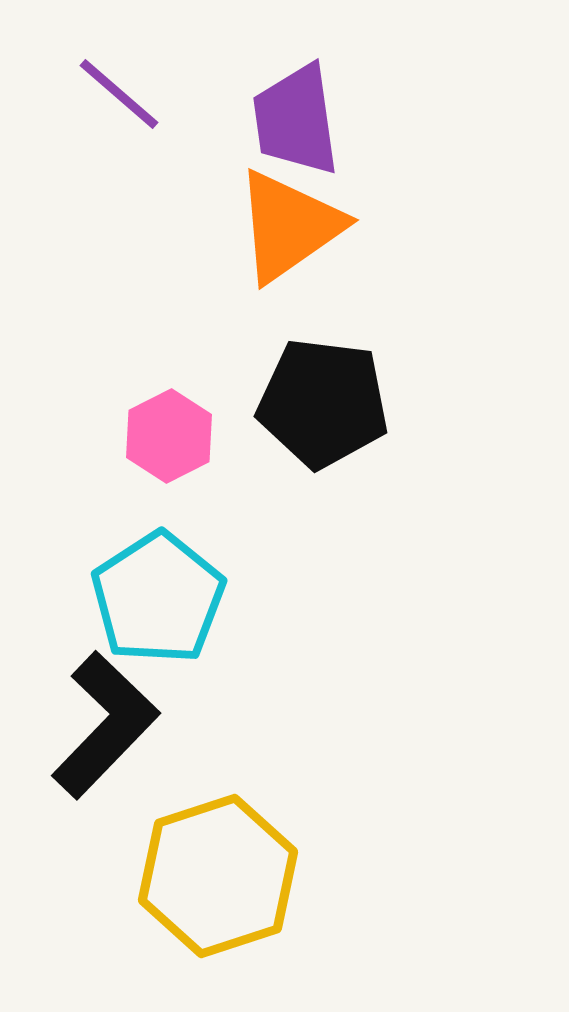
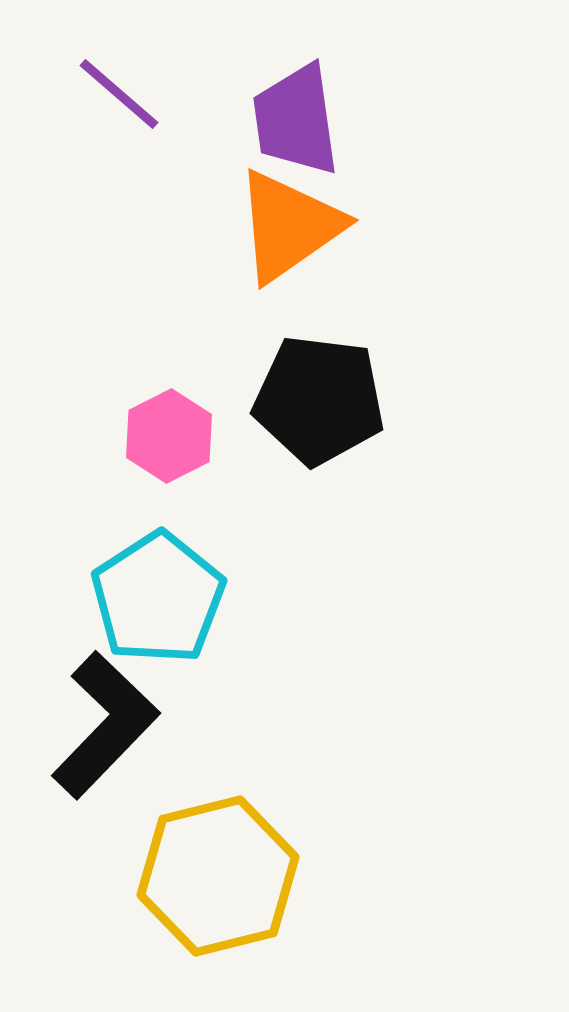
black pentagon: moved 4 px left, 3 px up
yellow hexagon: rotated 4 degrees clockwise
